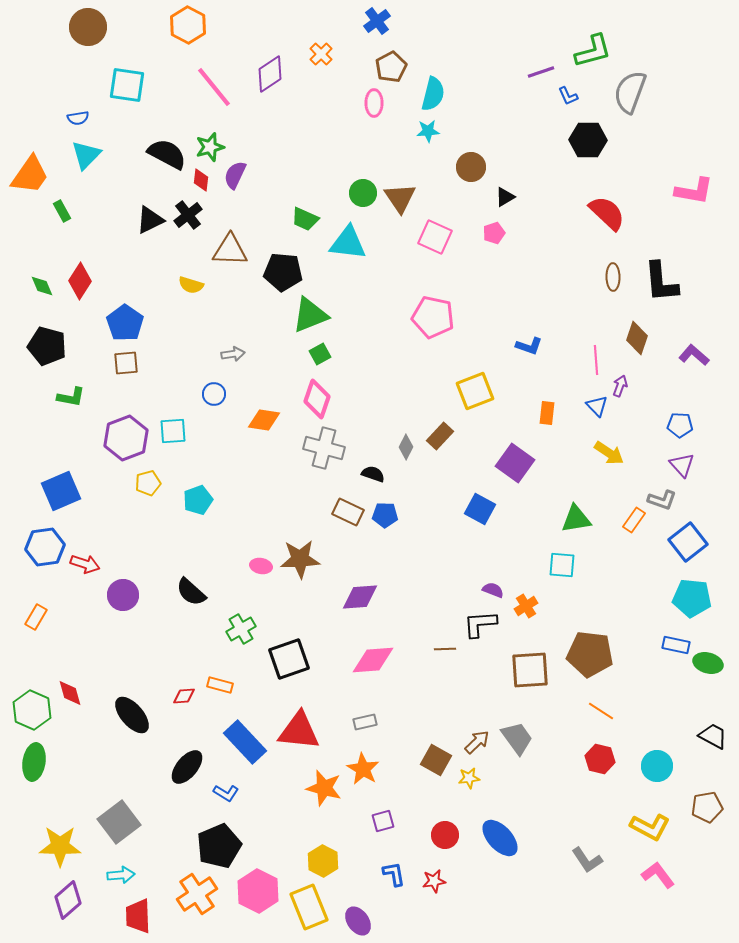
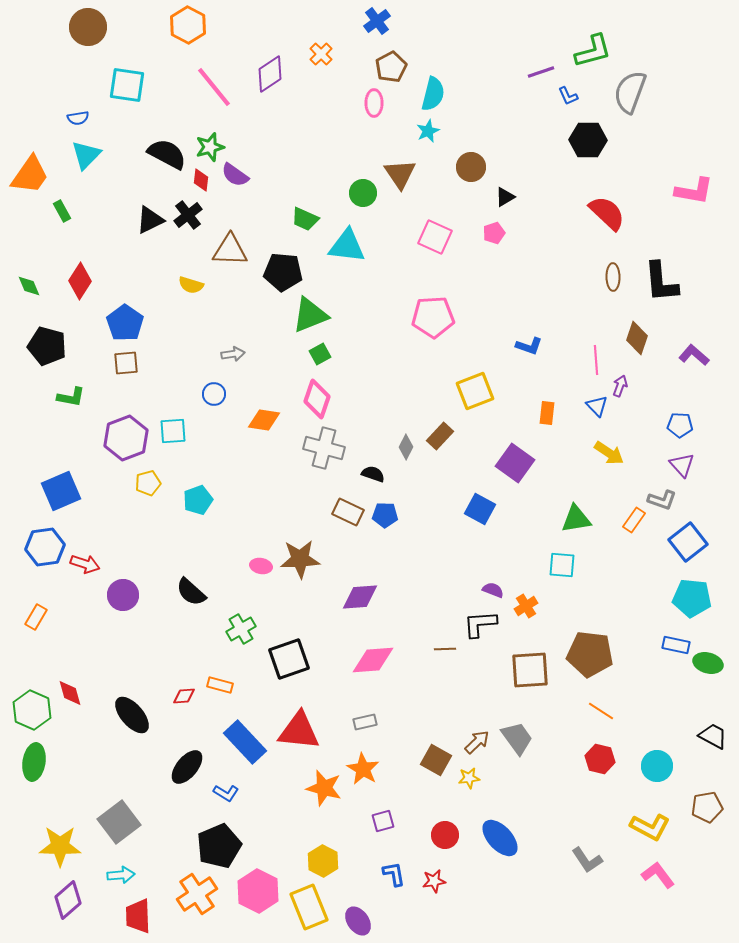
cyan star at (428, 131): rotated 20 degrees counterclockwise
purple semicircle at (235, 175): rotated 80 degrees counterclockwise
brown triangle at (400, 198): moved 24 px up
cyan triangle at (348, 243): moved 1 px left, 3 px down
green diamond at (42, 286): moved 13 px left
pink pentagon at (433, 317): rotated 15 degrees counterclockwise
